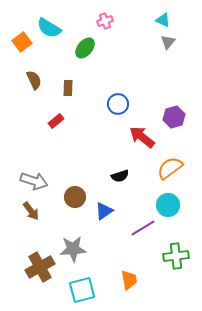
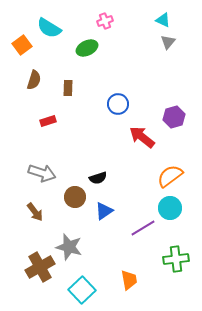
orange square: moved 3 px down
green ellipse: moved 2 px right; rotated 25 degrees clockwise
brown semicircle: rotated 42 degrees clockwise
red rectangle: moved 8 px left; rotated 21 degrees clockwise
orange semicircle: moved 8 px down
black semicircle: moved 22 px left, 2 px down
gray arrow: moved 8 px right, 8 px up
cyan circle: moved 2 px right, 3 px down
brown arrow: moved 4 px right, 1 px down
gray star: moved 4 px left, 2 px up; rotated 20 degrees clockwise
green cross: moved 3 px down
cyan square: rotated 28 degrees counterclockwise
